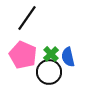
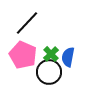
black line: moved 5 px down; rotated 8 degrees clockwise
blue semicircle: rotated 24 degrees clockwise
